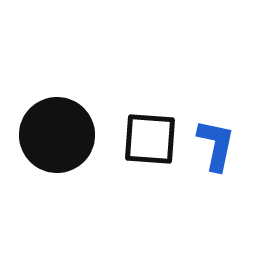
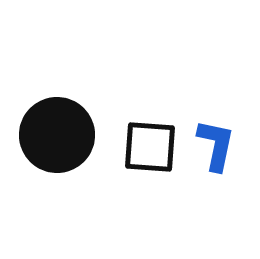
black square: moved 8 px down
